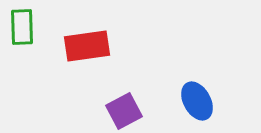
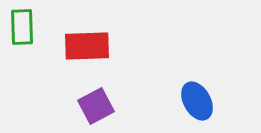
red rectangle: rotated 6 degrees clockwise
purple square: moved 28 px left, 5 px up
